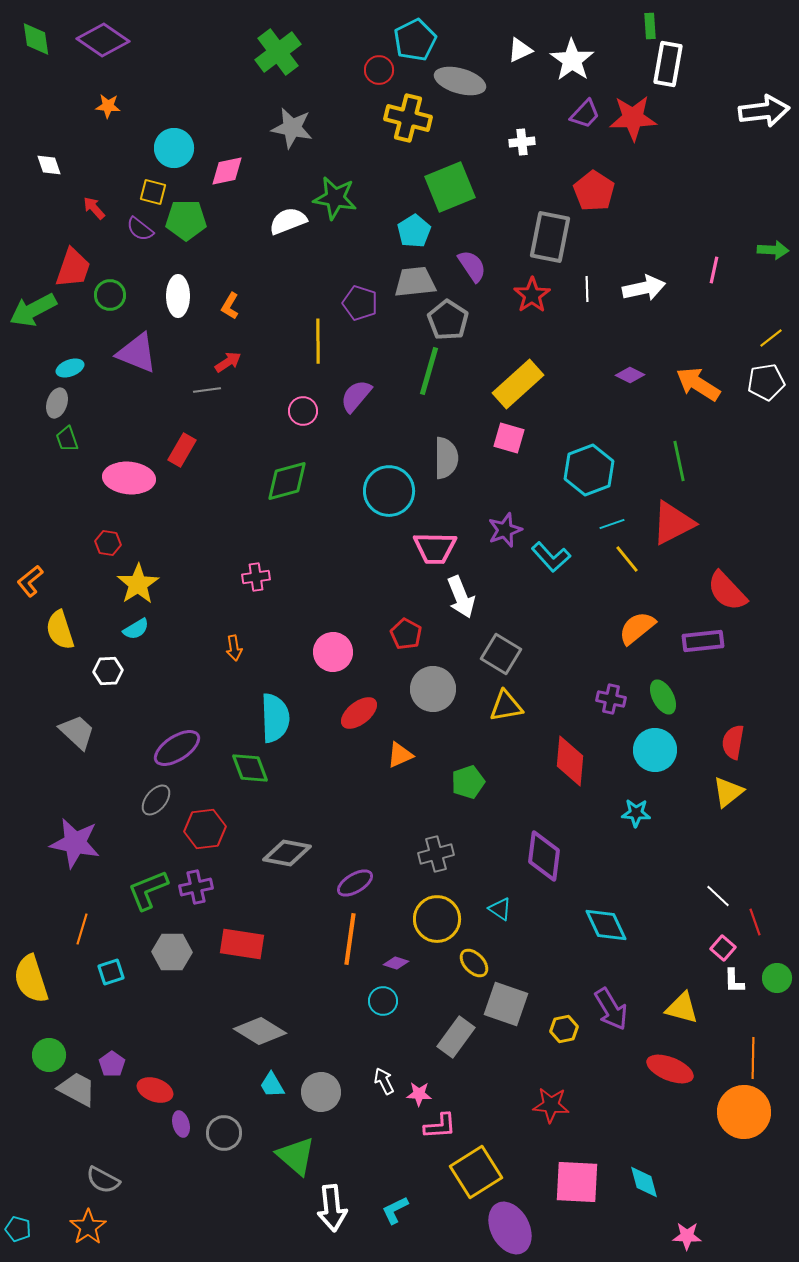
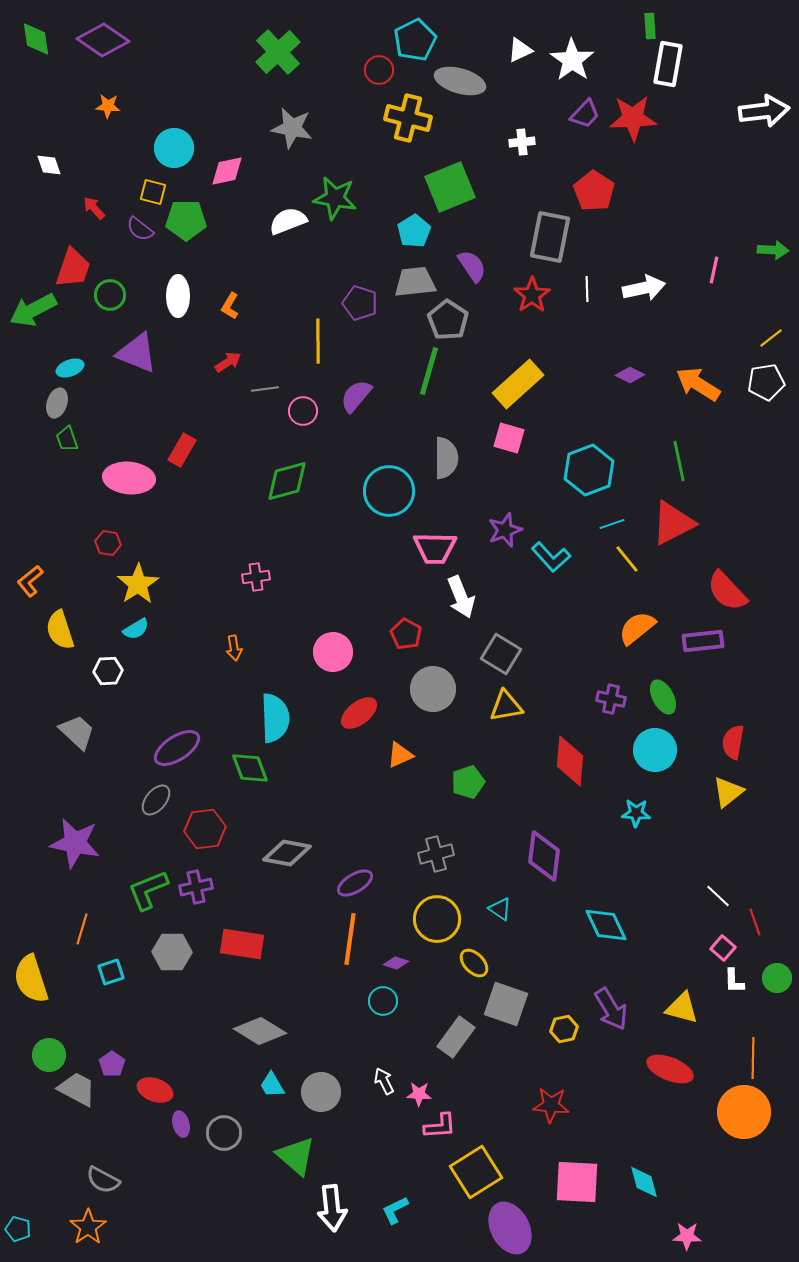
green cross at (278, 52): rotated 6 degrees counterclockwise
gray line at (207, 390): moved 58 px right, 1 px up
